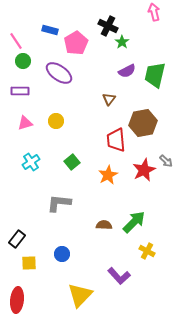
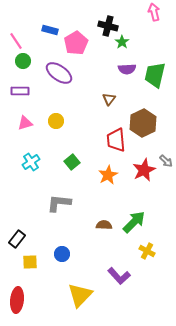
black cross: rotated 12 degrees counterclockwise
purple semicircle: moved 2 px up; rotated 24 degrees clockwise
brown hexagon: rotated 16 degrees counterclockwise
yellow square: moved 1 px right, 1 px up
